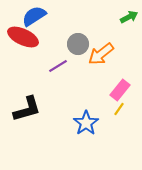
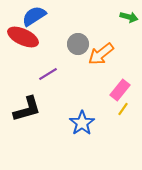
green arrow: rotated 42 degrees clockwise
purple line: moved 10 px left, 8 px down
yellow line: moved 4 px right
blue star: moved 4 px left
